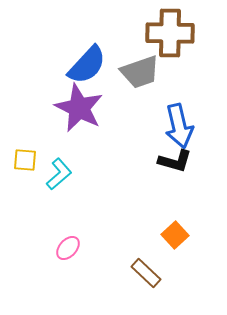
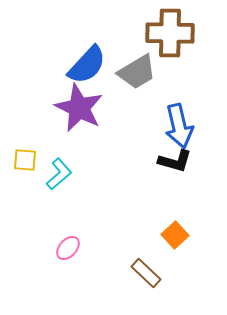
gray trapezoid: moved 3 px left; rotated 12 degrees counterclockwise
